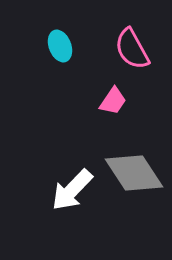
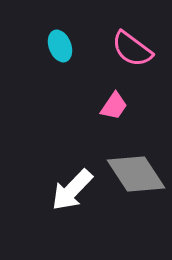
pink semicircle: rotated 24 degrees counterclockwise
pink trapezoid: moved 1 px right, 5 px down
gray diamond: moved 2 px right, 1 px down
